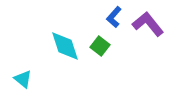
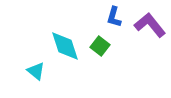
blue L-shape: rotated 25 degrees counterclockwise
purple L-shape: moved 2 px right, 1 px down
cyan triangle: moved 13 px right, 8 px up
